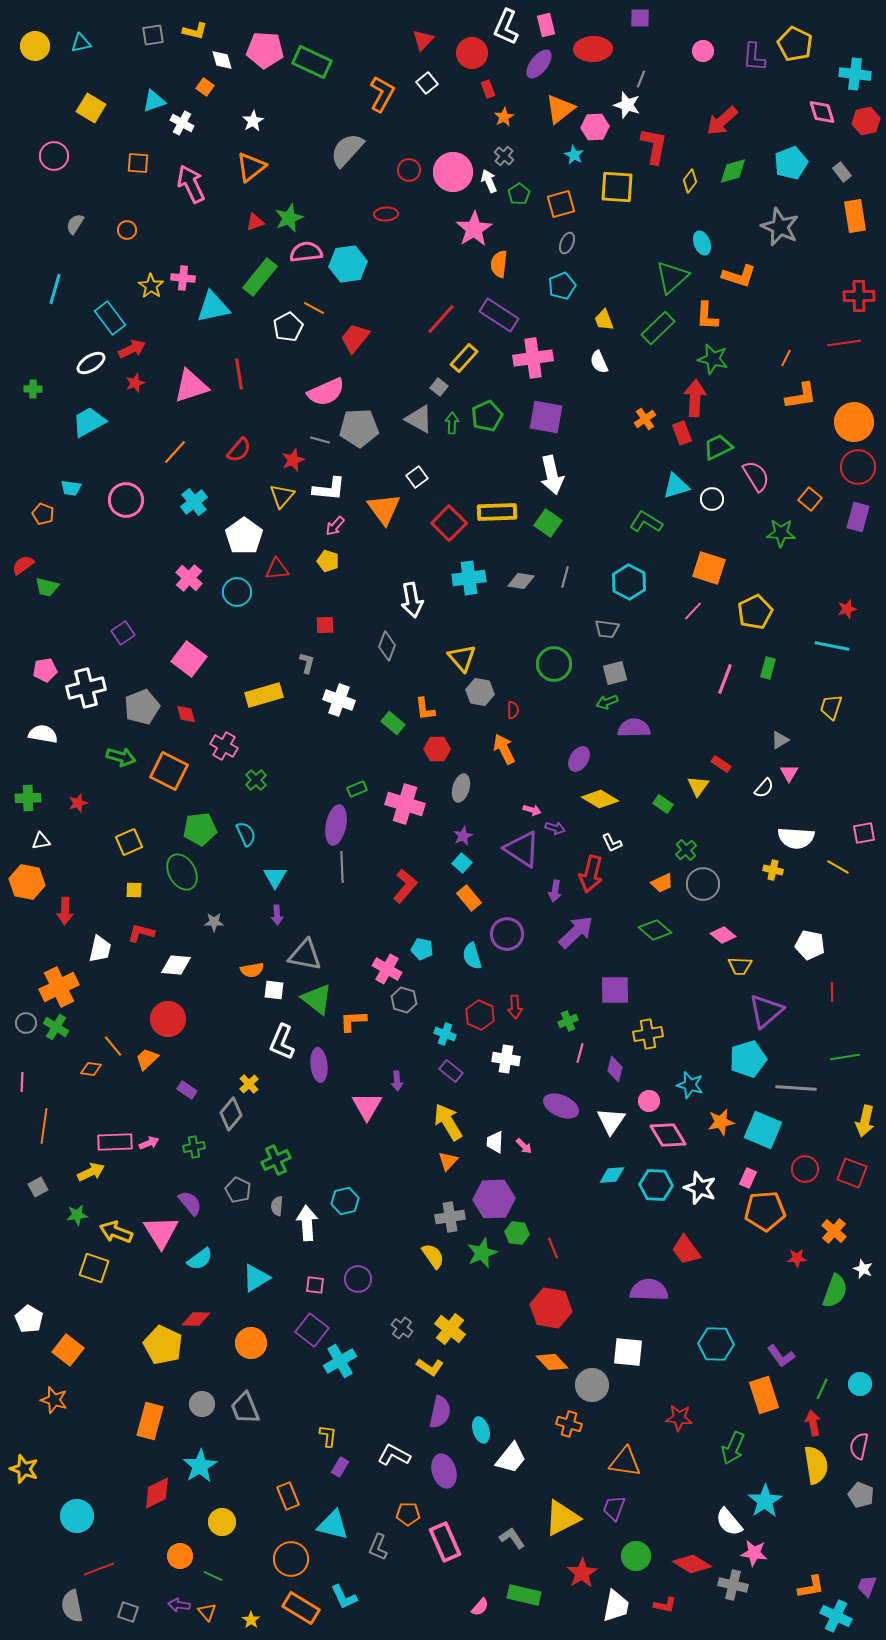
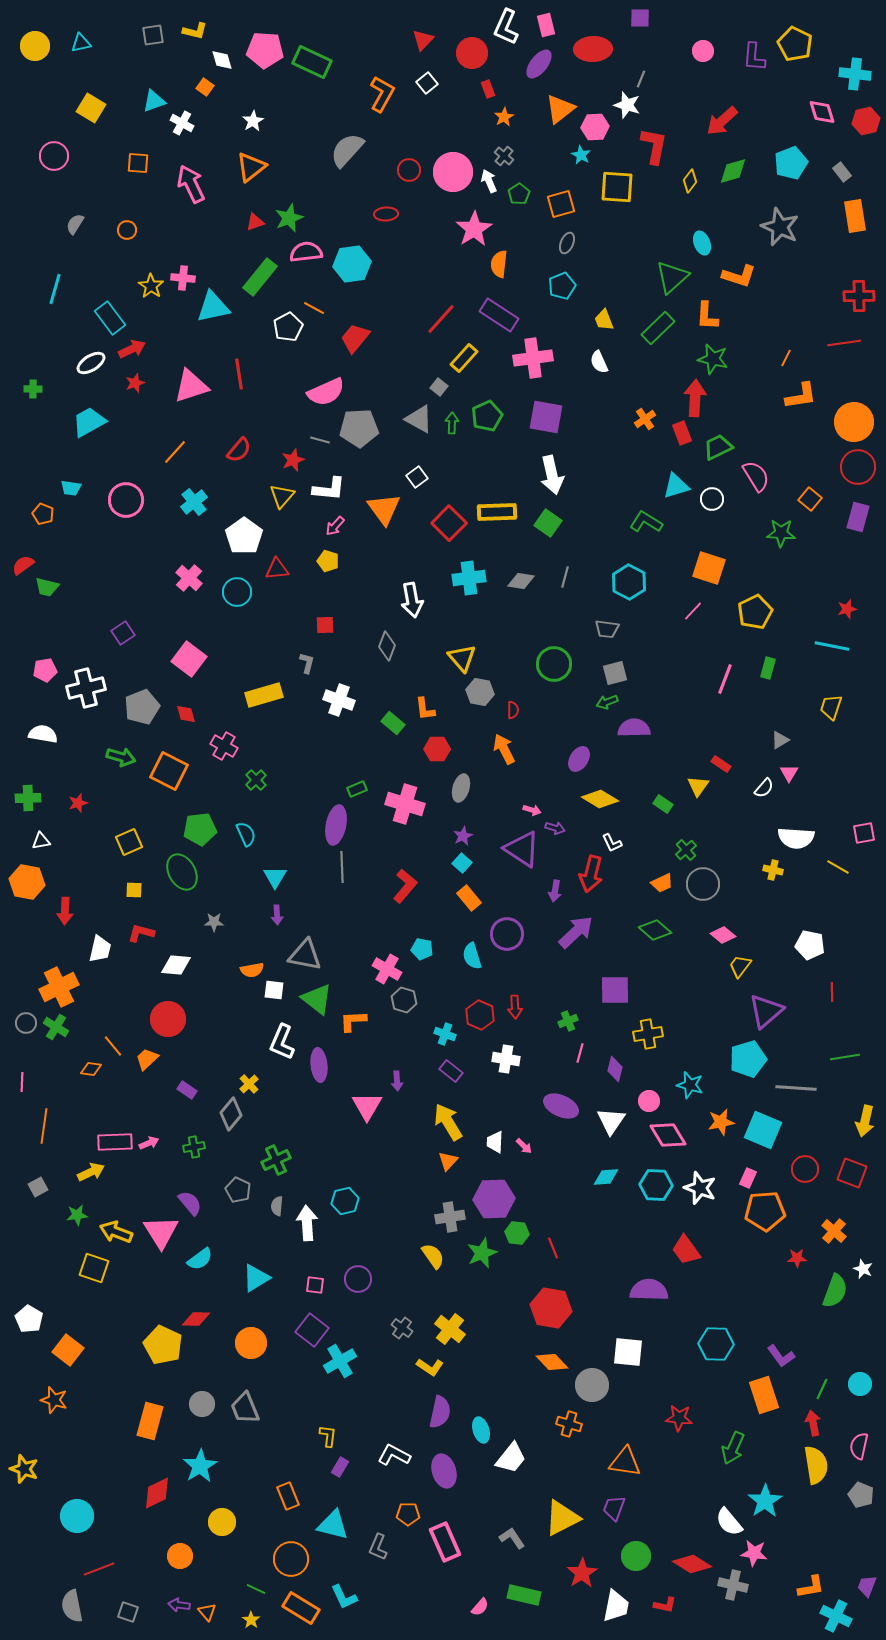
cyan star at (574, 155): moved 7 px right
cyan hexagon at (348, 264): moved 4 px right
yellow trapezoid at (740, 966): rotated 125 degrees clockwise
cyan diamond at (612, 1175): moved 6 px left, 2 px down
green line at (213, 1576): moved 43 px right, 13 px down
